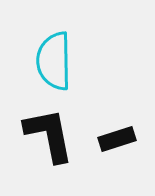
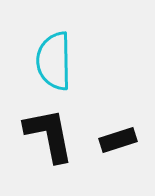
black rectangle: moved 1 px right, 1 px down
